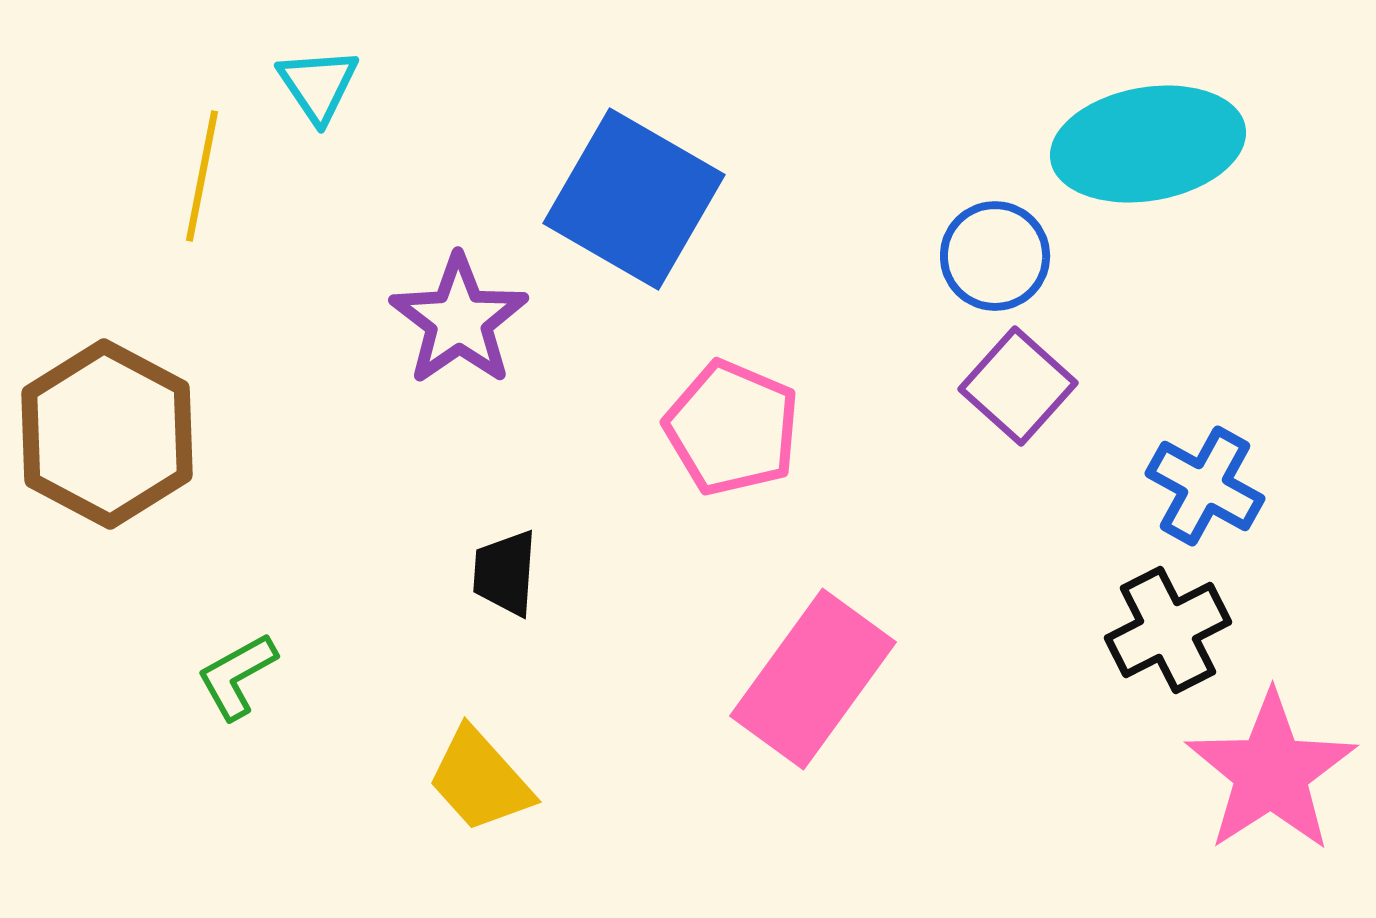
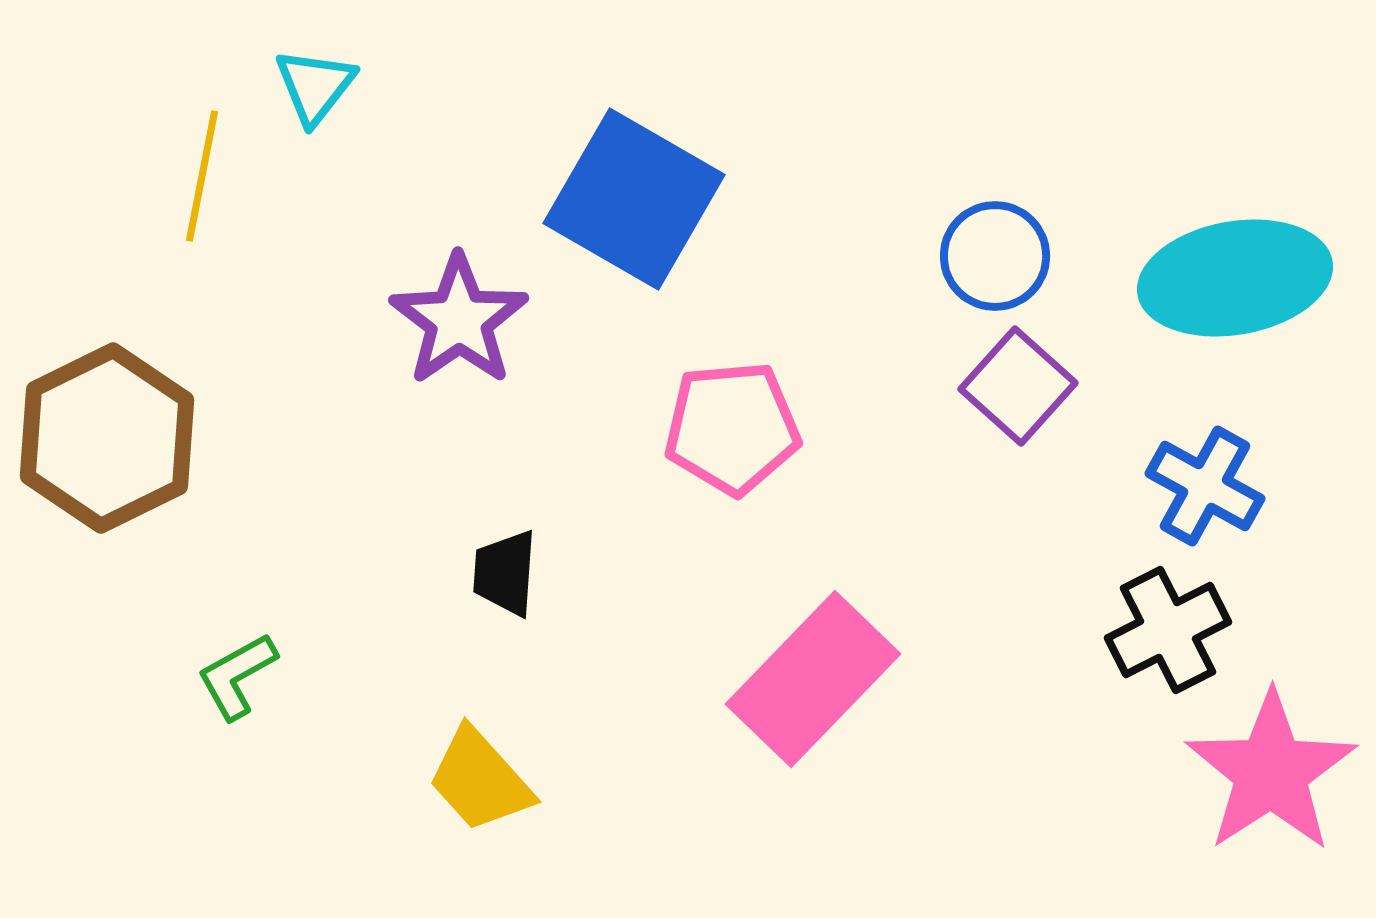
cyan triangle: moved 3 px left, 1 px down; rotated 12 degrees clockwise
cyan ellipse: moved 87 px right, 134 px down
pink pentagon: rotated 28 degrees counterclockwise
brown hexagon: moved 4 px down; rotated 6 degrees clockwise
pink rectangle: rotated 8 degrees clockwise
